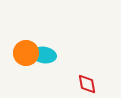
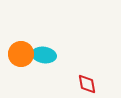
orange circle: moved 5 px left, 1 px down
